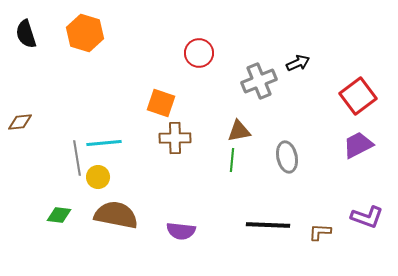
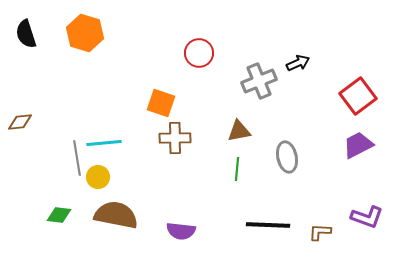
green line: moved 5 px right, 9 px down
